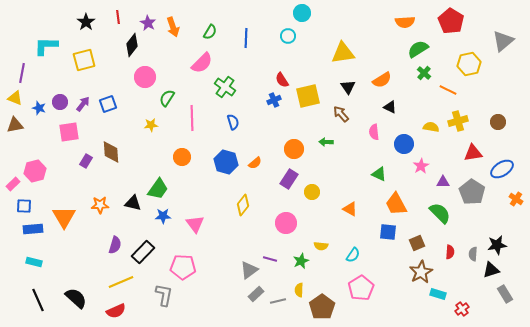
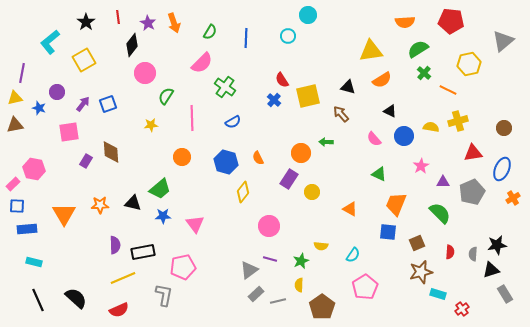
cyan circle at (302, 13): moved 6 px right, 2 px down
red pentagon at (451, 21): rotated 25 degrees counterclockwise
orange arrow at (173, 27): moved 1 px right, 4 px up
cyan L-shape at (46, 46): moved 4 px right, 4 px up; rotated 40 degrees counterclockwise
yellow triangle at (343, 53): moved 28 px right, 2 px up
yellow square at (84, 60): rotated 15 degrees counterclockwise
pink circle at (145, 77): moved 4 px up
black triangle at (348, 87): rotated 42 degrees counterclockwise
yellow triangle at (15, 98): rotated 35 degrees counterclockwise
green semicircle at (167, 98): moved 1 px left, 2 px up
blue cross at (274, 100): rotated 24 degrees counterclockwise
purple circle at (60, 102): moved 3 px left, 10 px up
black triangle at (390, 107): moved 4 px down
blue semicircle at (233, 122): rotated 77 degrees clockwise
brown circle at (498, 122): moved 6 px right, 6 px down
pink semicircle at (374, 132): moved 7 px down; rotated 35 degrees counterclockwise
blue circle at (404, 144): moved 8 px up
orange circle at (294, 149): moved 7 px right, 4 px down
orange semicircle at (255, 163): moved 3 px right, 5 px up; rotated 104 degrees clockwise
blue ellipse at (502, 169): rotated 35 degrees counterclockwise
pink hexagon at (35, 171): moved 1 px left, 2 px up; rotated 25 degrees clockwise
green trapezoid at (158, 189): moved 2 px right; rotated 15 degrees clockwise
gray pentagon at (472, 192): rotated 15 degrees clockwise
orange cross at (516, 199): moved 3 px left, 1 px up; rotated 24 degrees clockwise
orange trapezoid at (396, 204): rotated 50 degrees clockwise
yellow diamond at (243, 205): moved 13 px up
blue square at (24, 206): moved 7 px left
orange triangle at (64, 217): moved 3 px up
pink circle at (286, 223): moved 17 px left, 3 px down
blue rectangle at (33, 229): moved 6 px left
purple semicircle at (115, 245): rotated 18 degrees counterclockwise
black rectangle at (143, 252): rotated 35 degrees clockwise
pink pentagon at (183, 267): rotated 15 degrees counterclockwise
brown star at (421, 272): rotated 15 degrees clockwise
yellow line at (121, 282): moved 2 px right, 4 px up
pink pentagon at (361, 288): moved 4 px right, 1 px up
yellow semicircle at (299, 290): moved 5 px up
red semicircle at (116, 311): moved 3 px right, 1 px up
